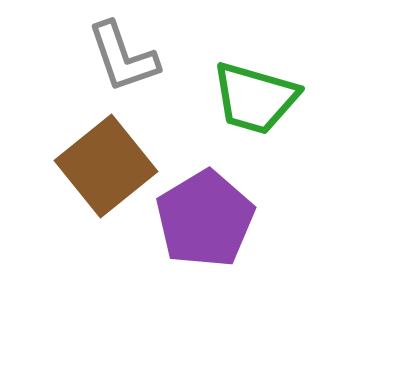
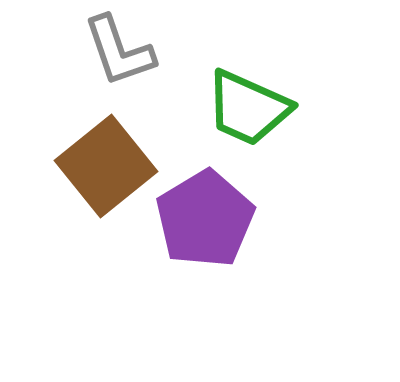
gray L-shape: moved 4 px left, 6 px up
green trapezoid: moved 7 px left, 10 px down; rotated 8 degrees clockwise
